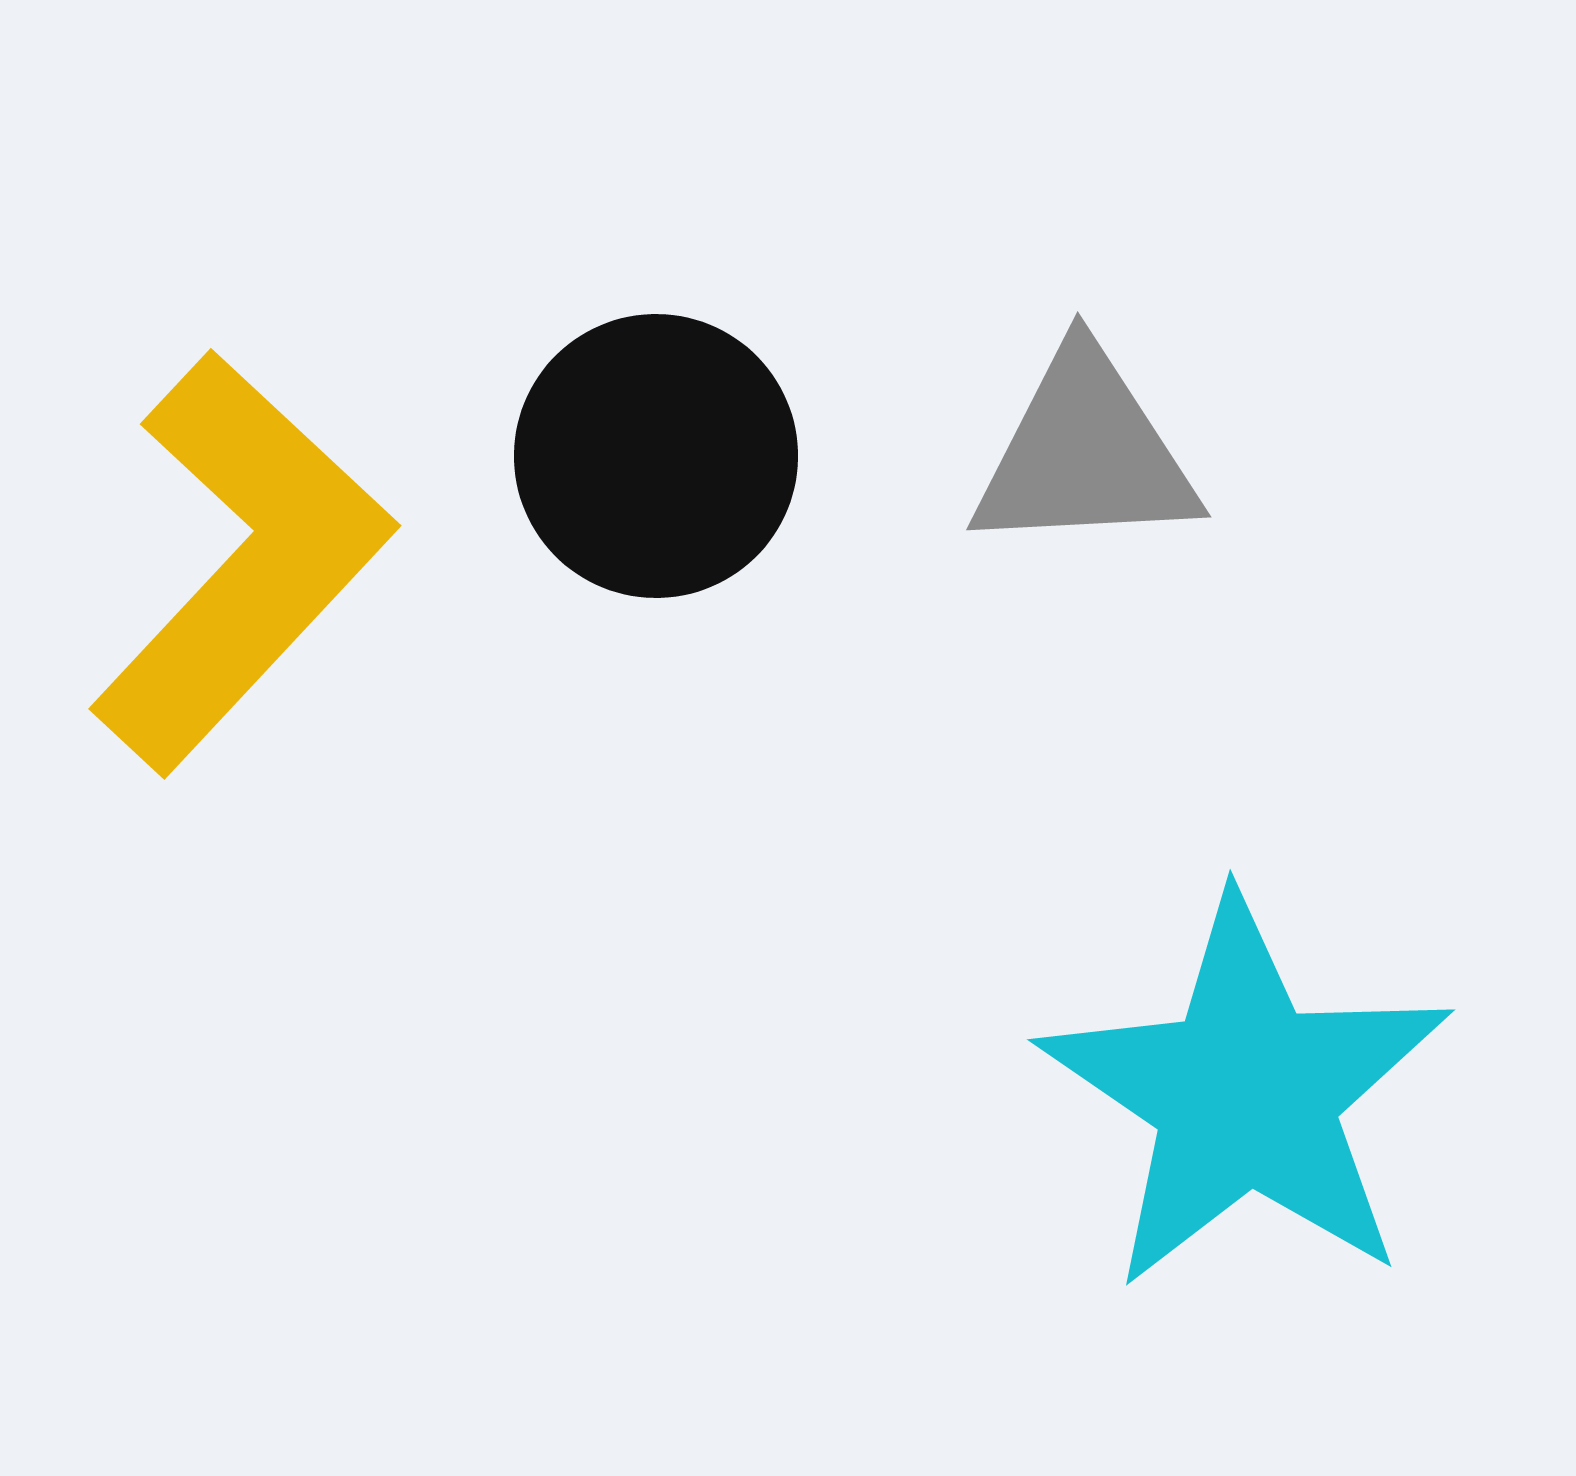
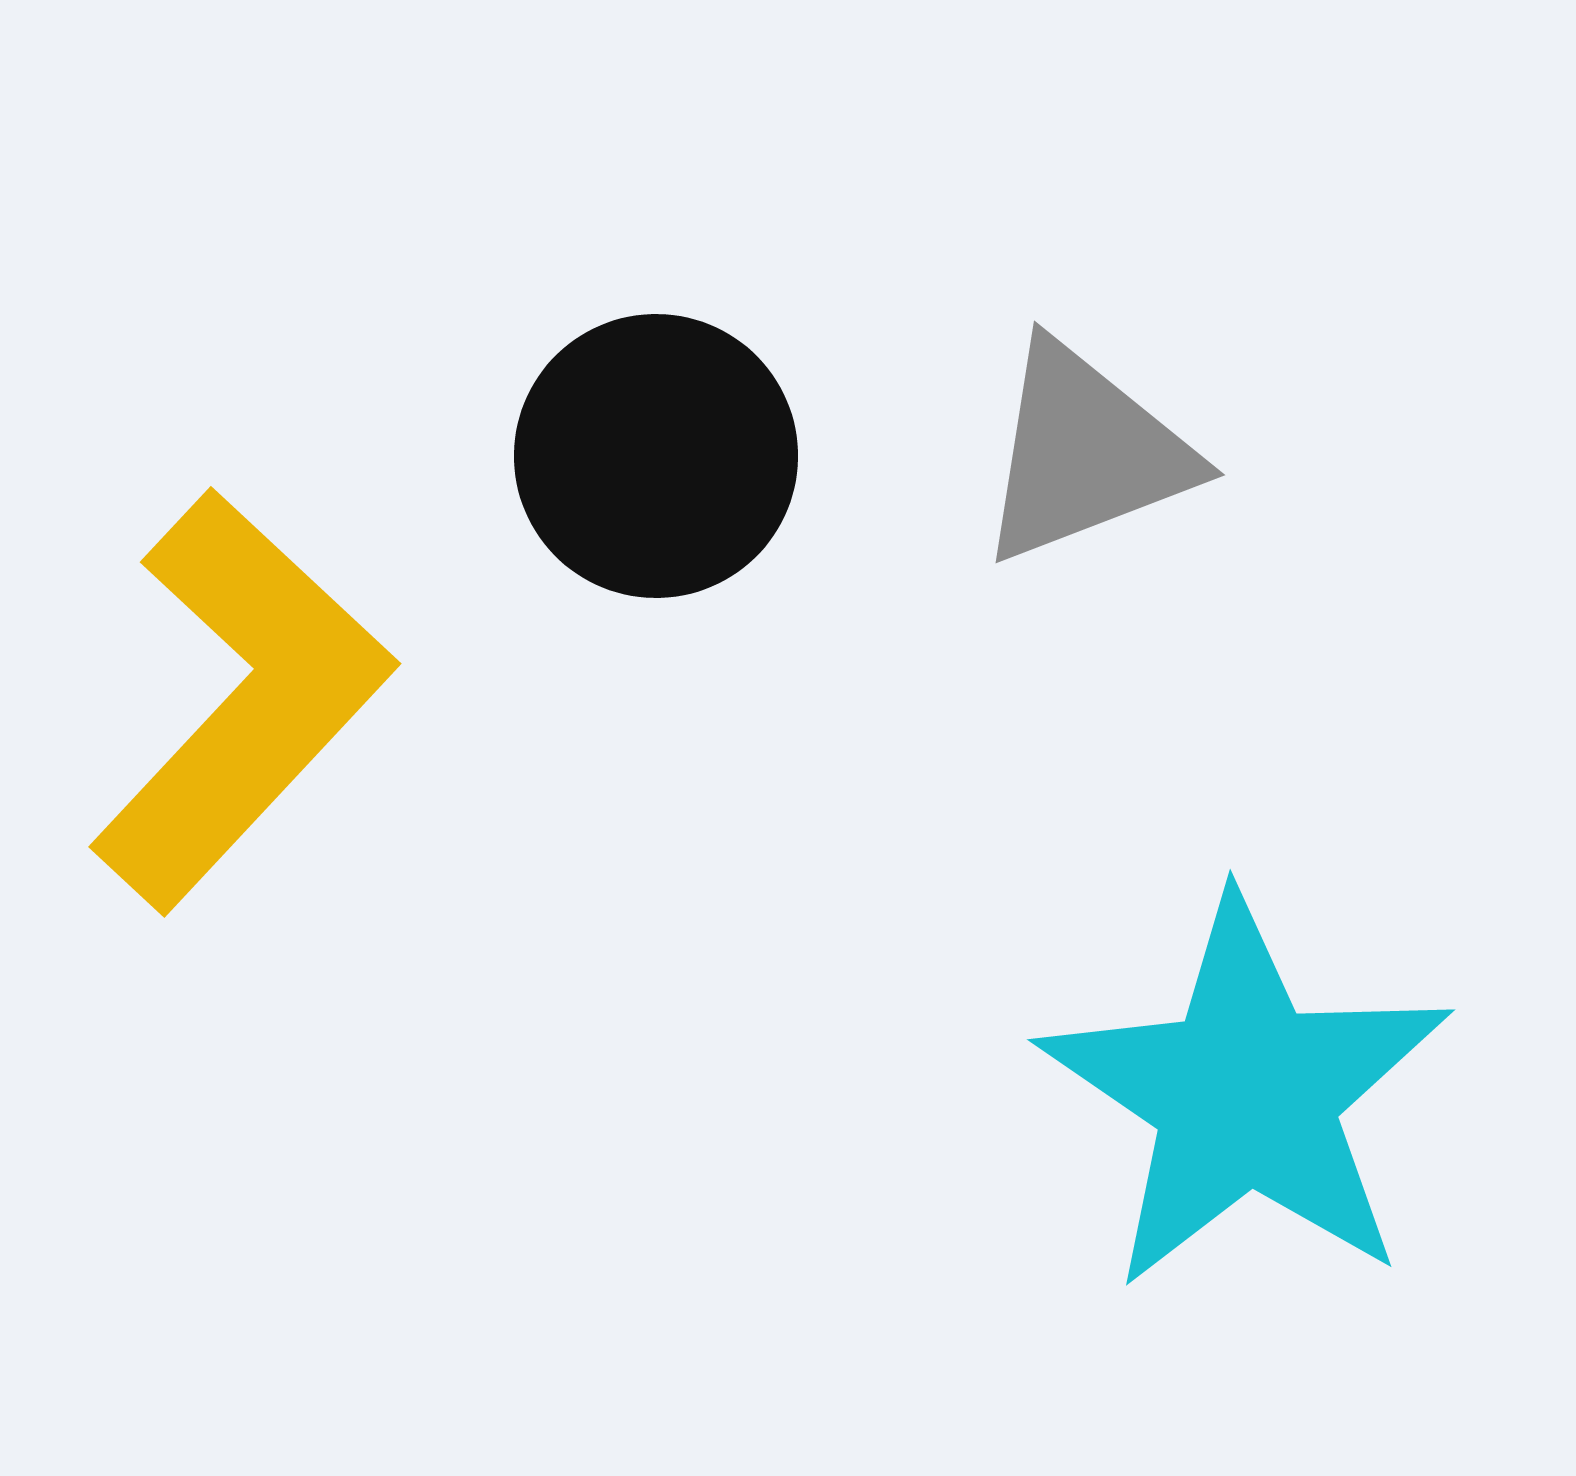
gray triangle: rotated 18 degrees counterclockwise
yellow L-shape: moved 138 px down
